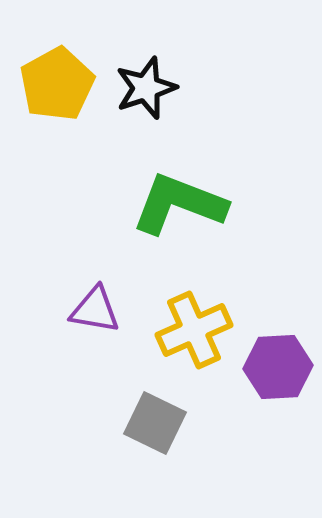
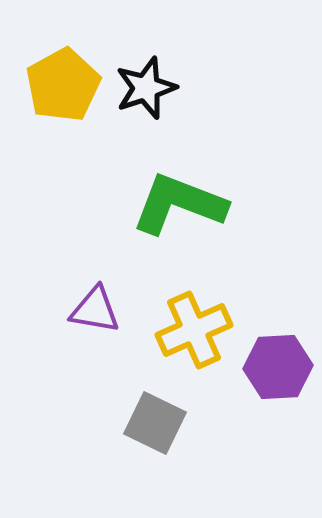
yellow pentagon: moved 6 px right, 1 px down
